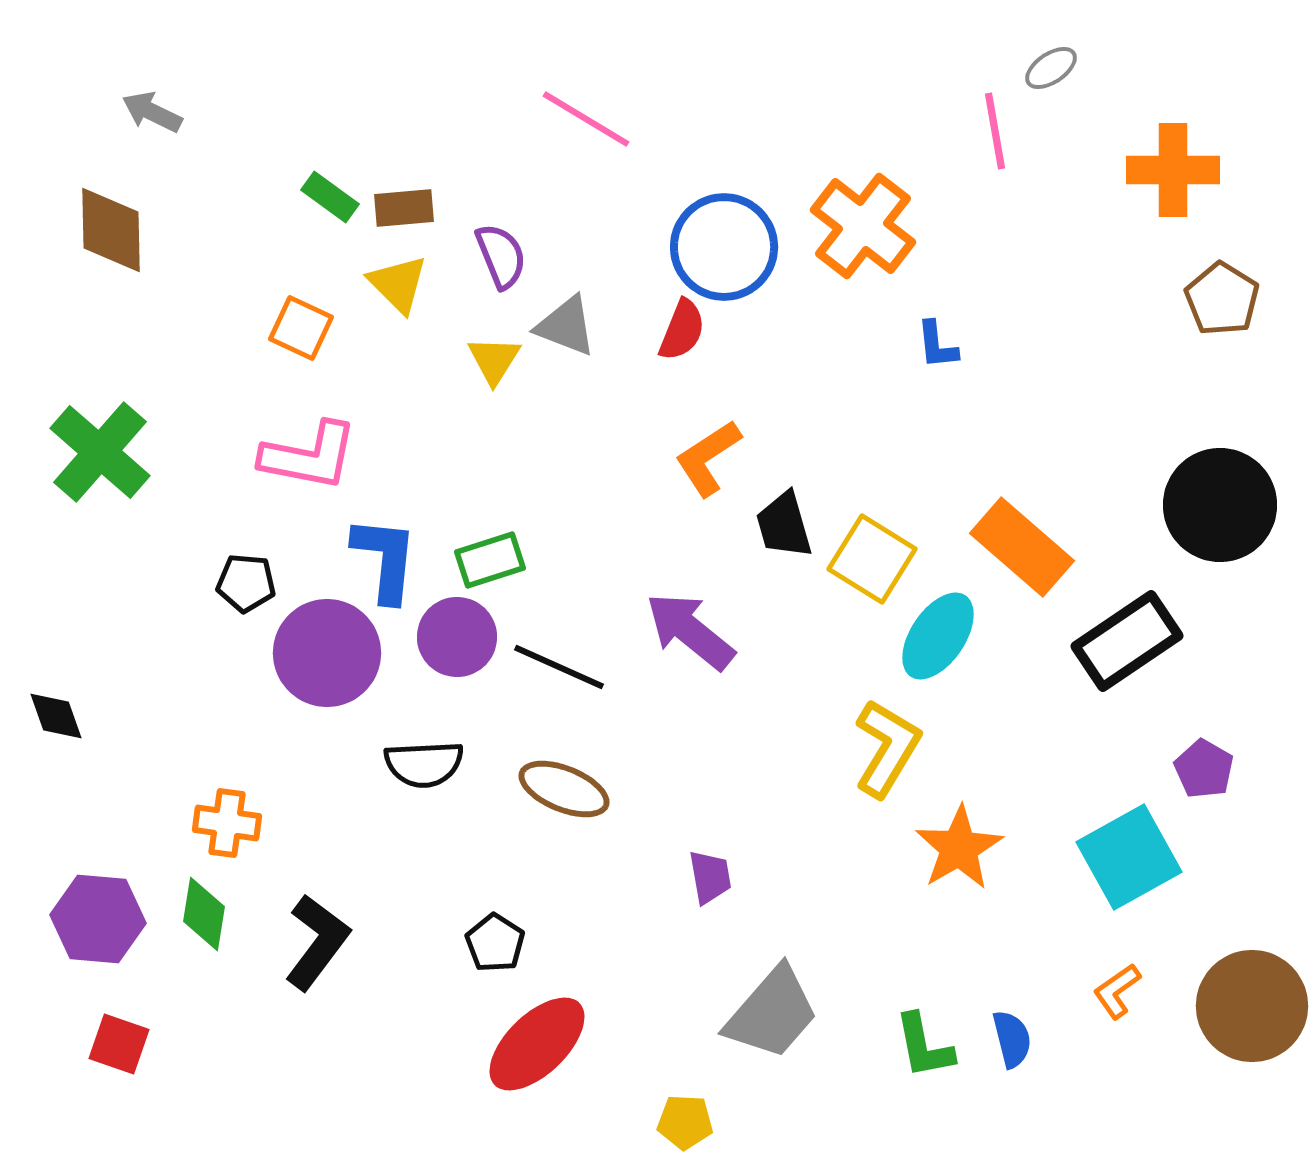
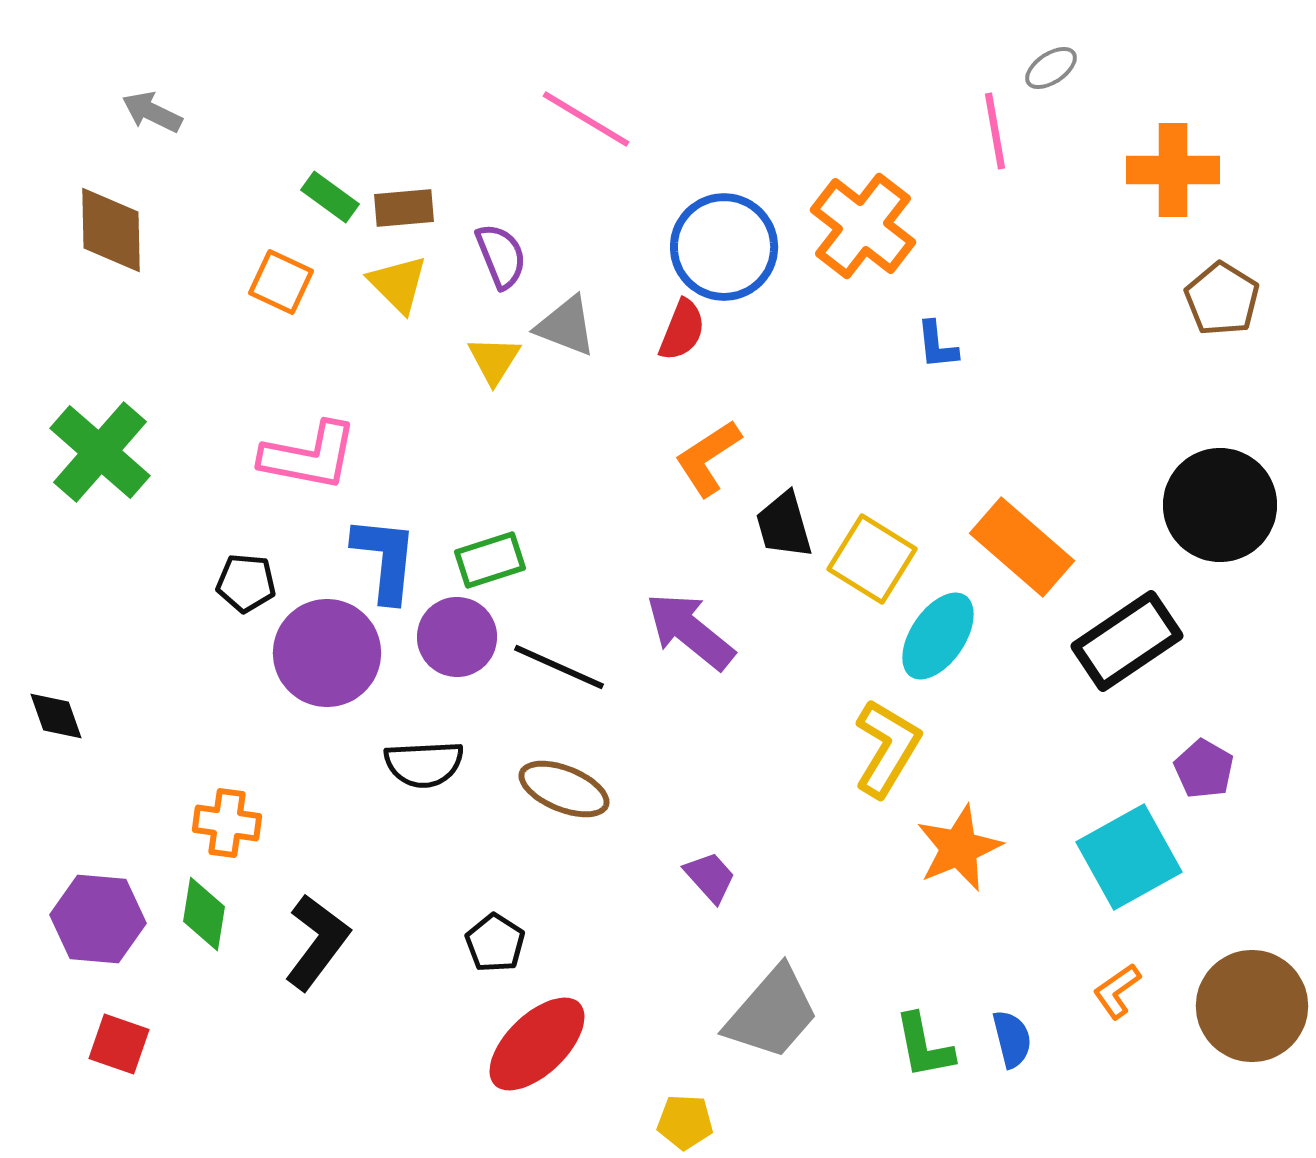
orange square at (301, 328): moved 20 px left, 46 px up
orange star at (959, 848): rotated 8 degrees clockwise
purple trapezoid at (710, 877): rotated 32 degrees counterclockwise
